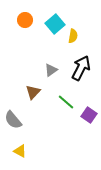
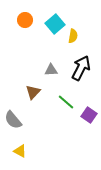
gray triangle: rotated 32 degrees clockwise
